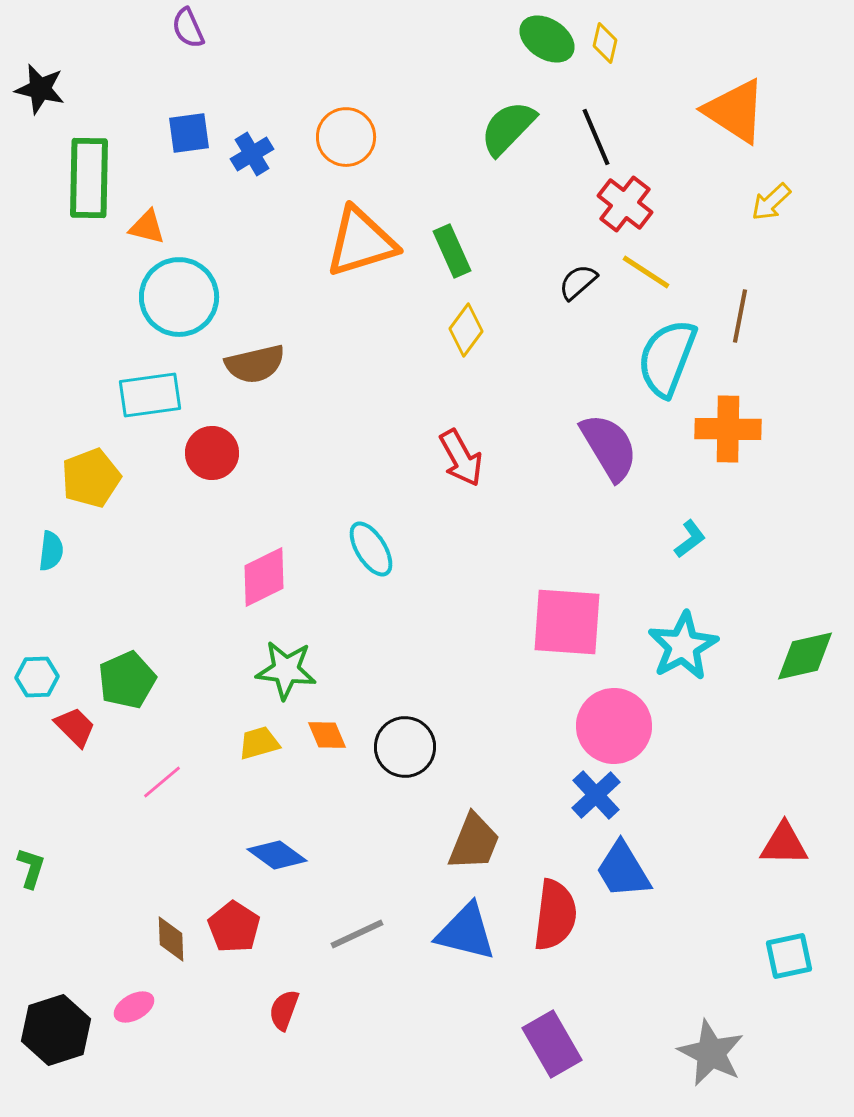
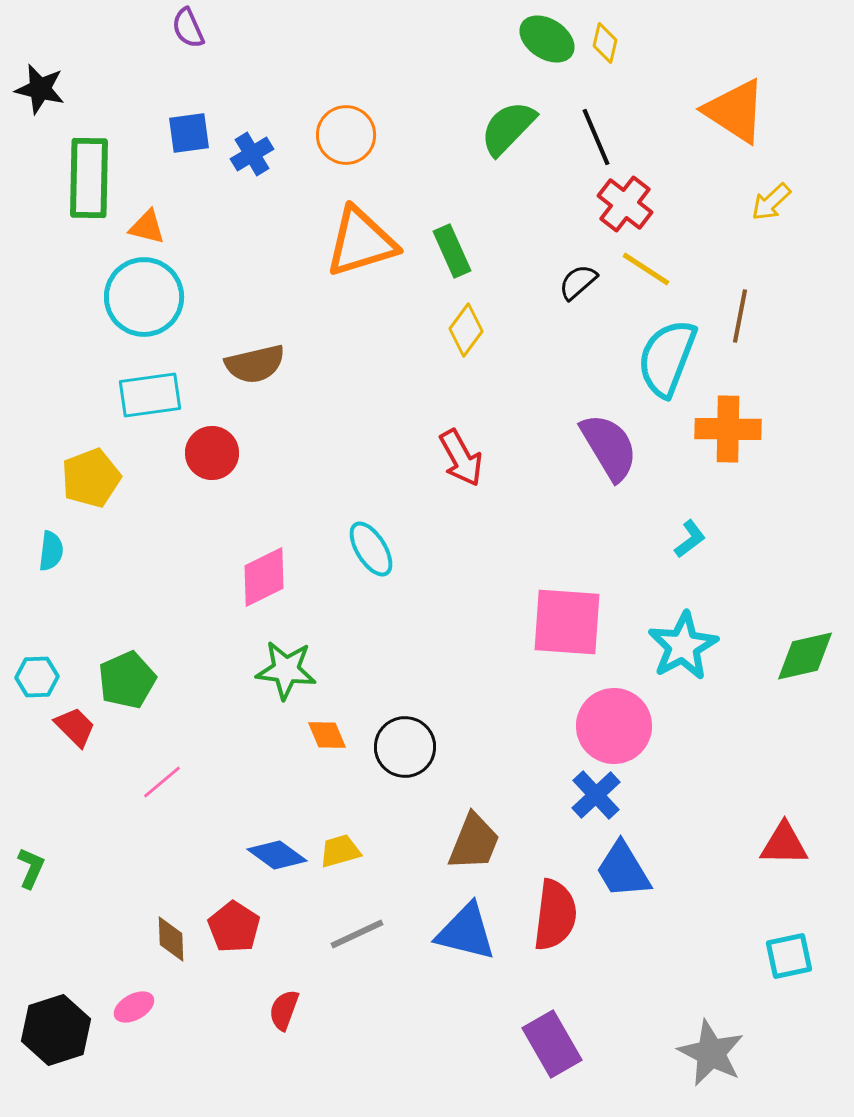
orange circle at (346, 137): moved 2 px up
yellow line at (646, 272): moved 3 px up
cyan circle at (179, 297): moved 35 px left
yellow trapezoid at (259, 743): moved 81 px right, 108 px down
green L-shape at (31, 868): rotated 6 degrees clockwise
